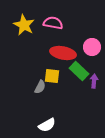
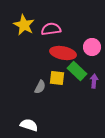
pink semicircle: moved 2 px left, 6 px down; rotated 18 degrees counterclockwise
green rectangle: moved 2 px left
yellow square: moved 5 px right, 2 px down
white semicircle: moved 18 px left; rotated 132 degrees counterclockwise
